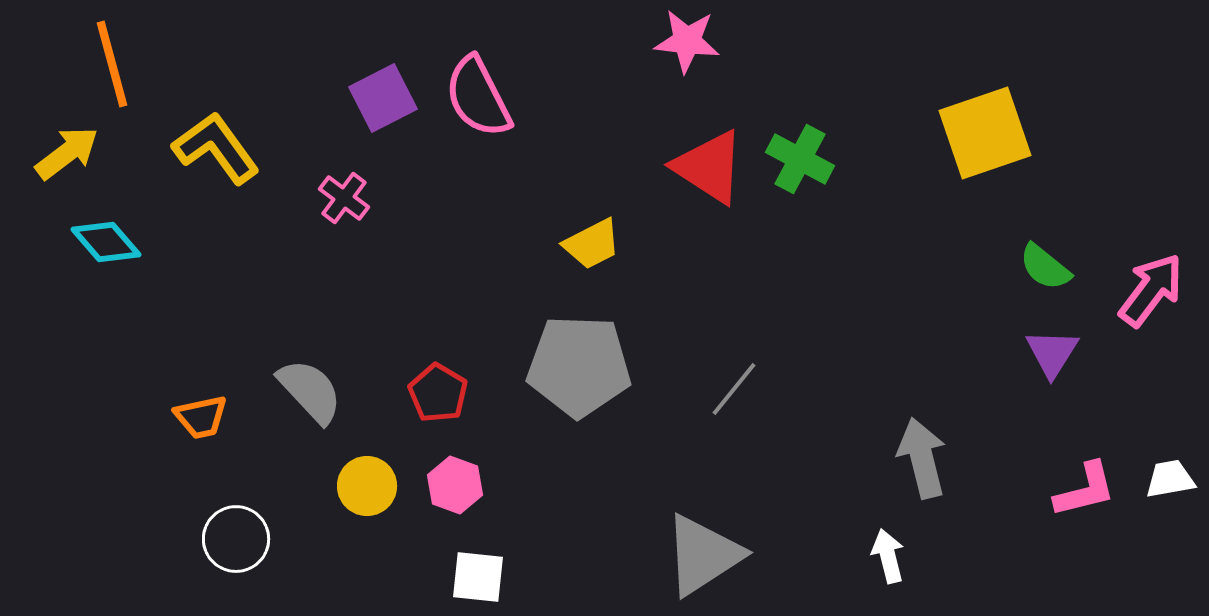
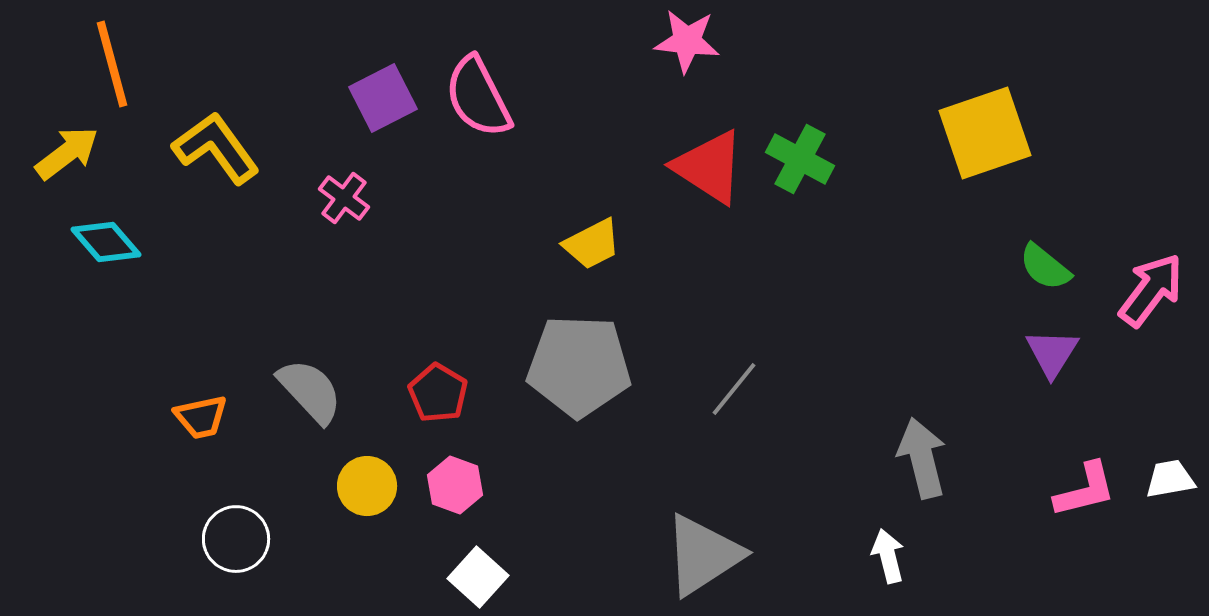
white square: rotated 36 degrees clockwise
